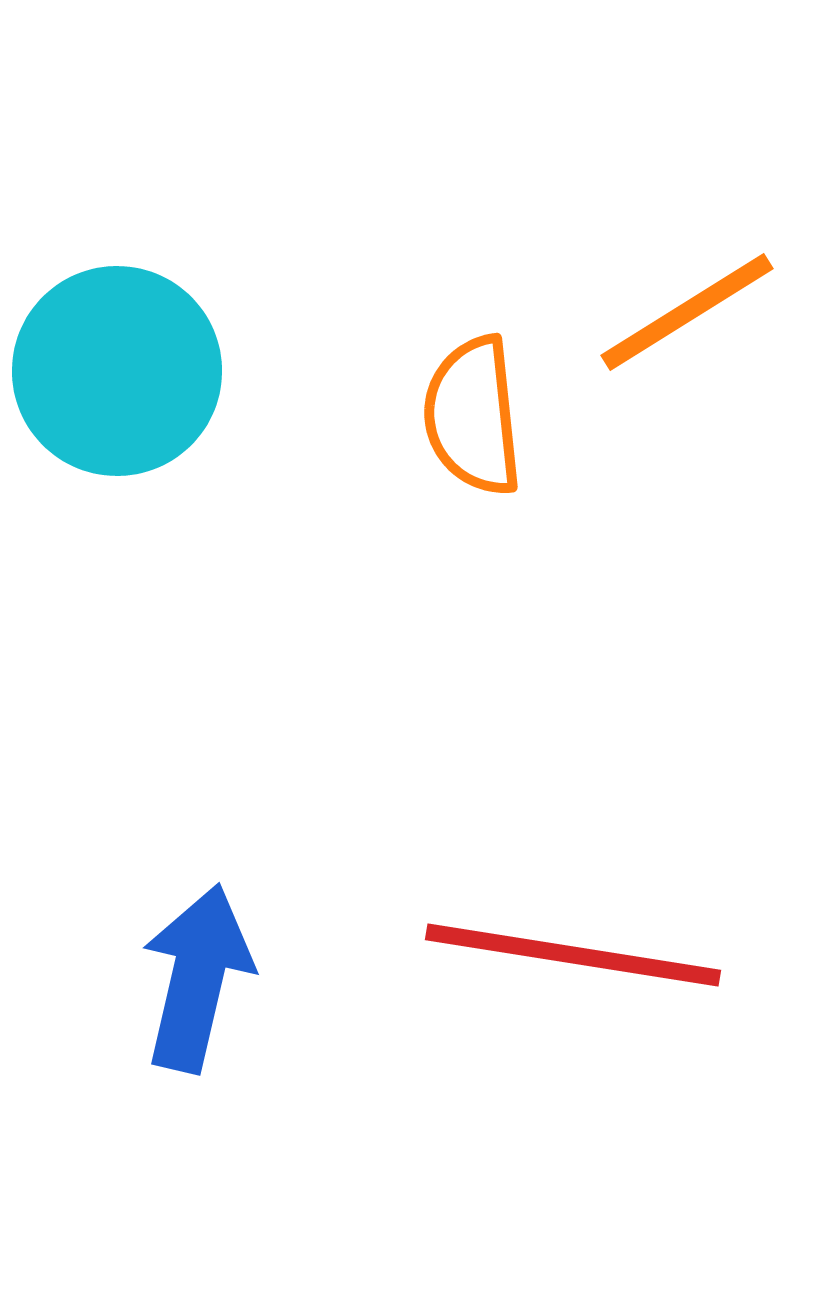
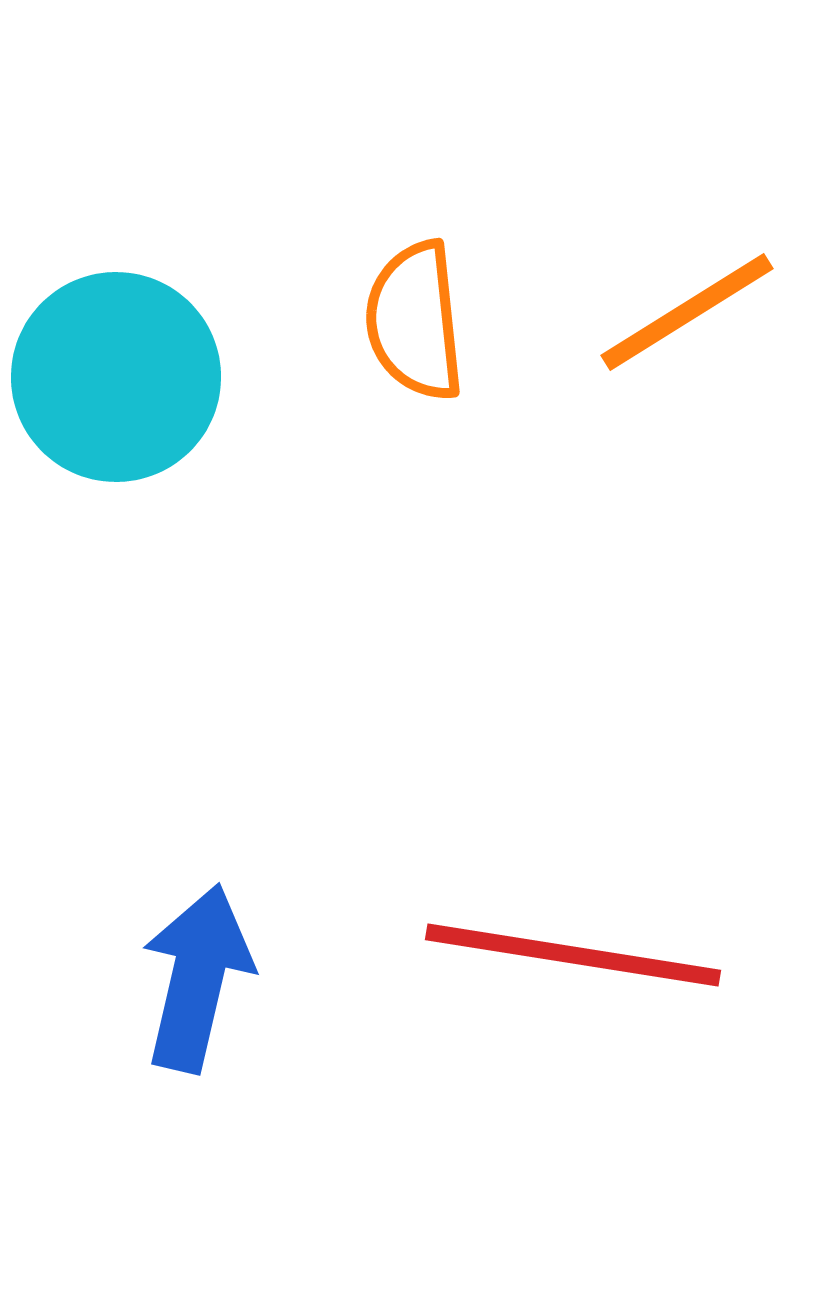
cyan circle: moved 1 px left, 6 px down
orange semicircle: moved 58 px left, 95 px up
